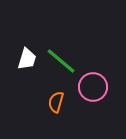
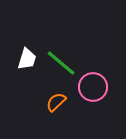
green line: moved 2 px down
orange semicircle: rotated 30 degrees clockwise
